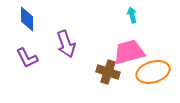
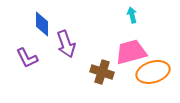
blue diamond: moved 15 px right, 5 px down
pink trapezoid: moved 2 px right
brown cross: moved 6 px left
